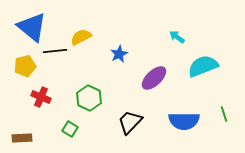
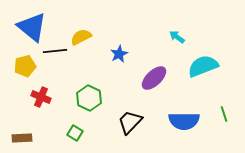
green square: moved 5 px right, 4 px down
